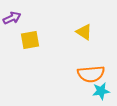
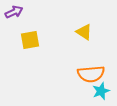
purple arrow: moved 2 px right, 6 px up
cyan star: rotated 12 degrees counterclockwise
